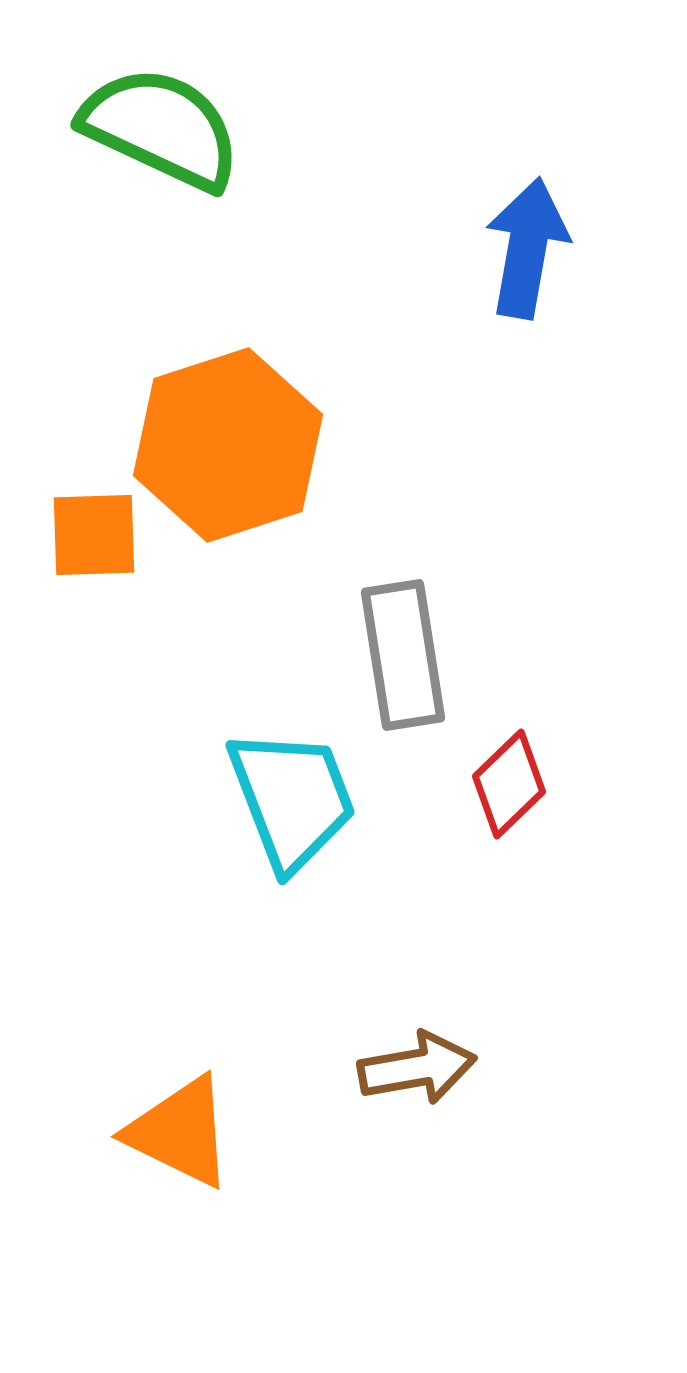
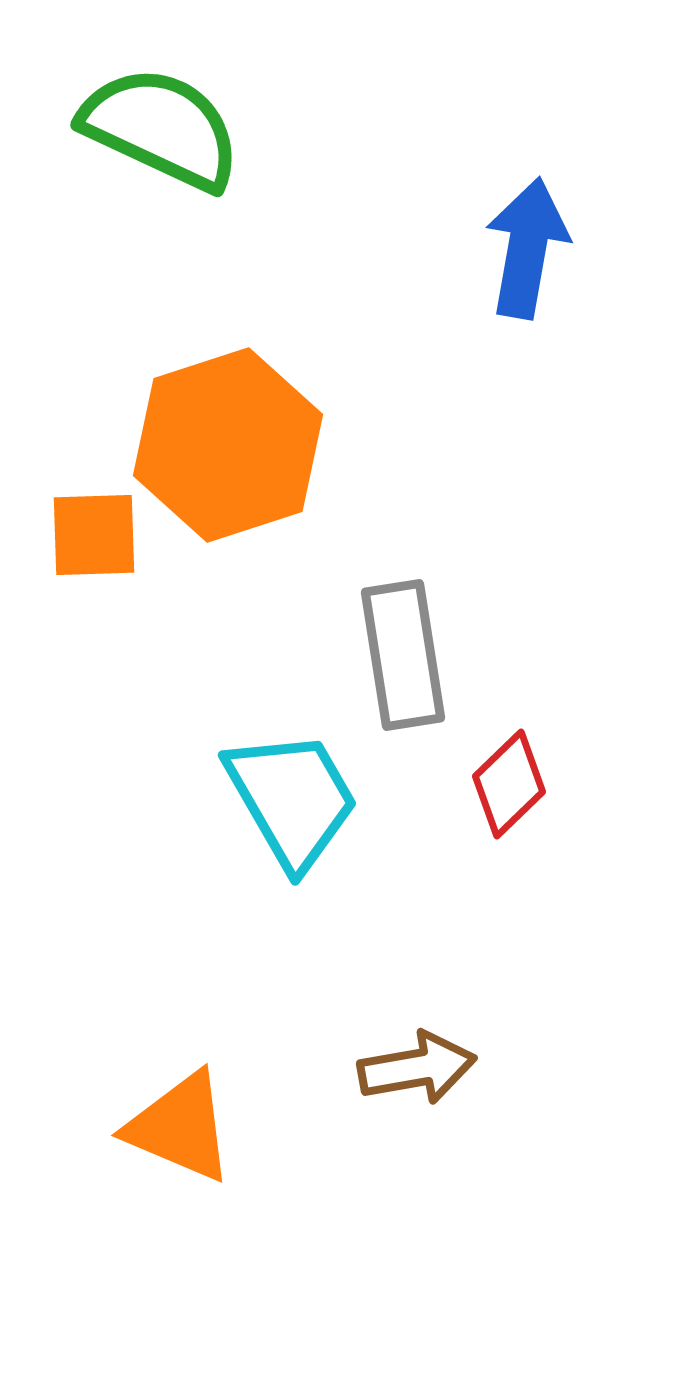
cyan trapezoid: rotated 9 degrees counterclockwise
orange triangle: moved 5 px up; rotated 3 degrees counterclockwise
